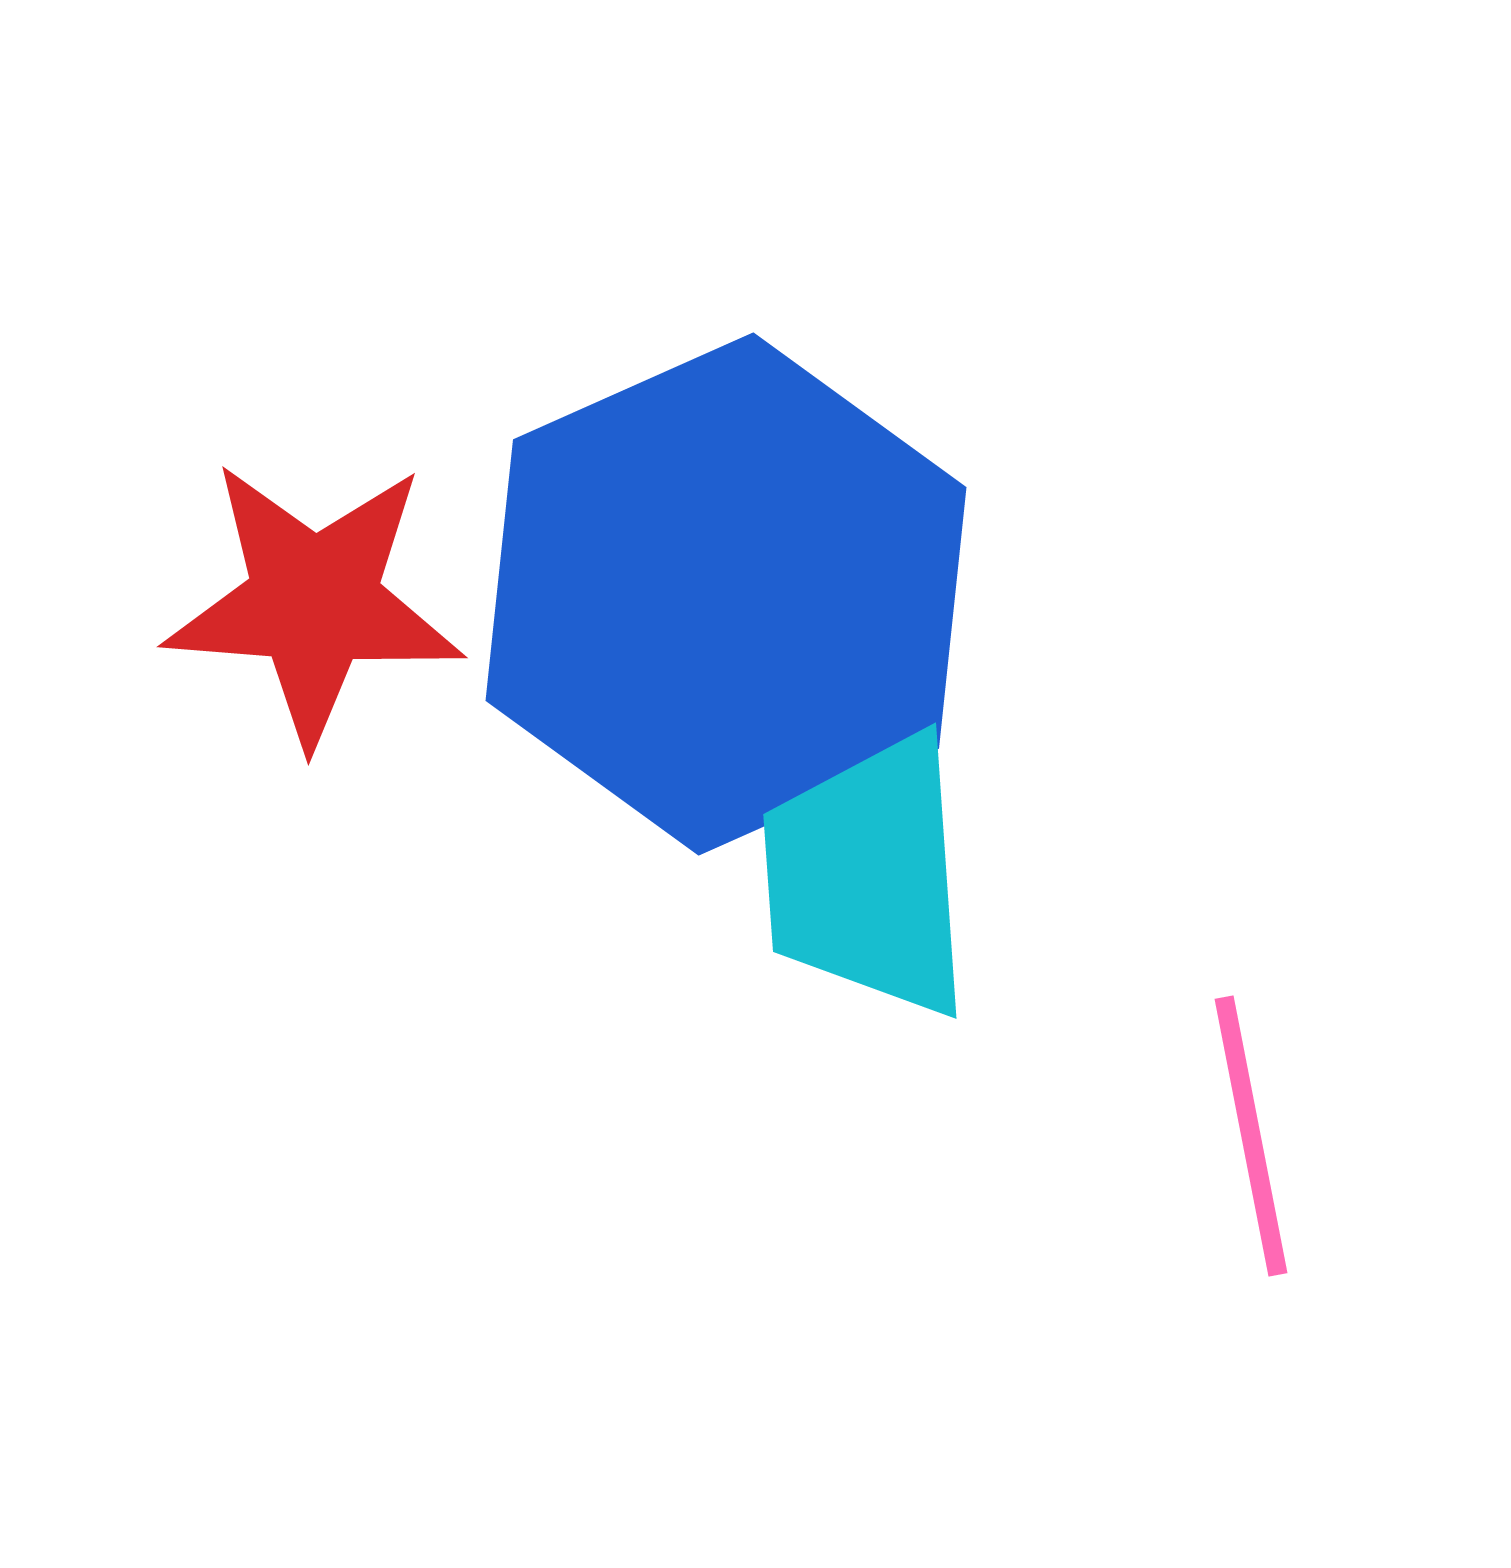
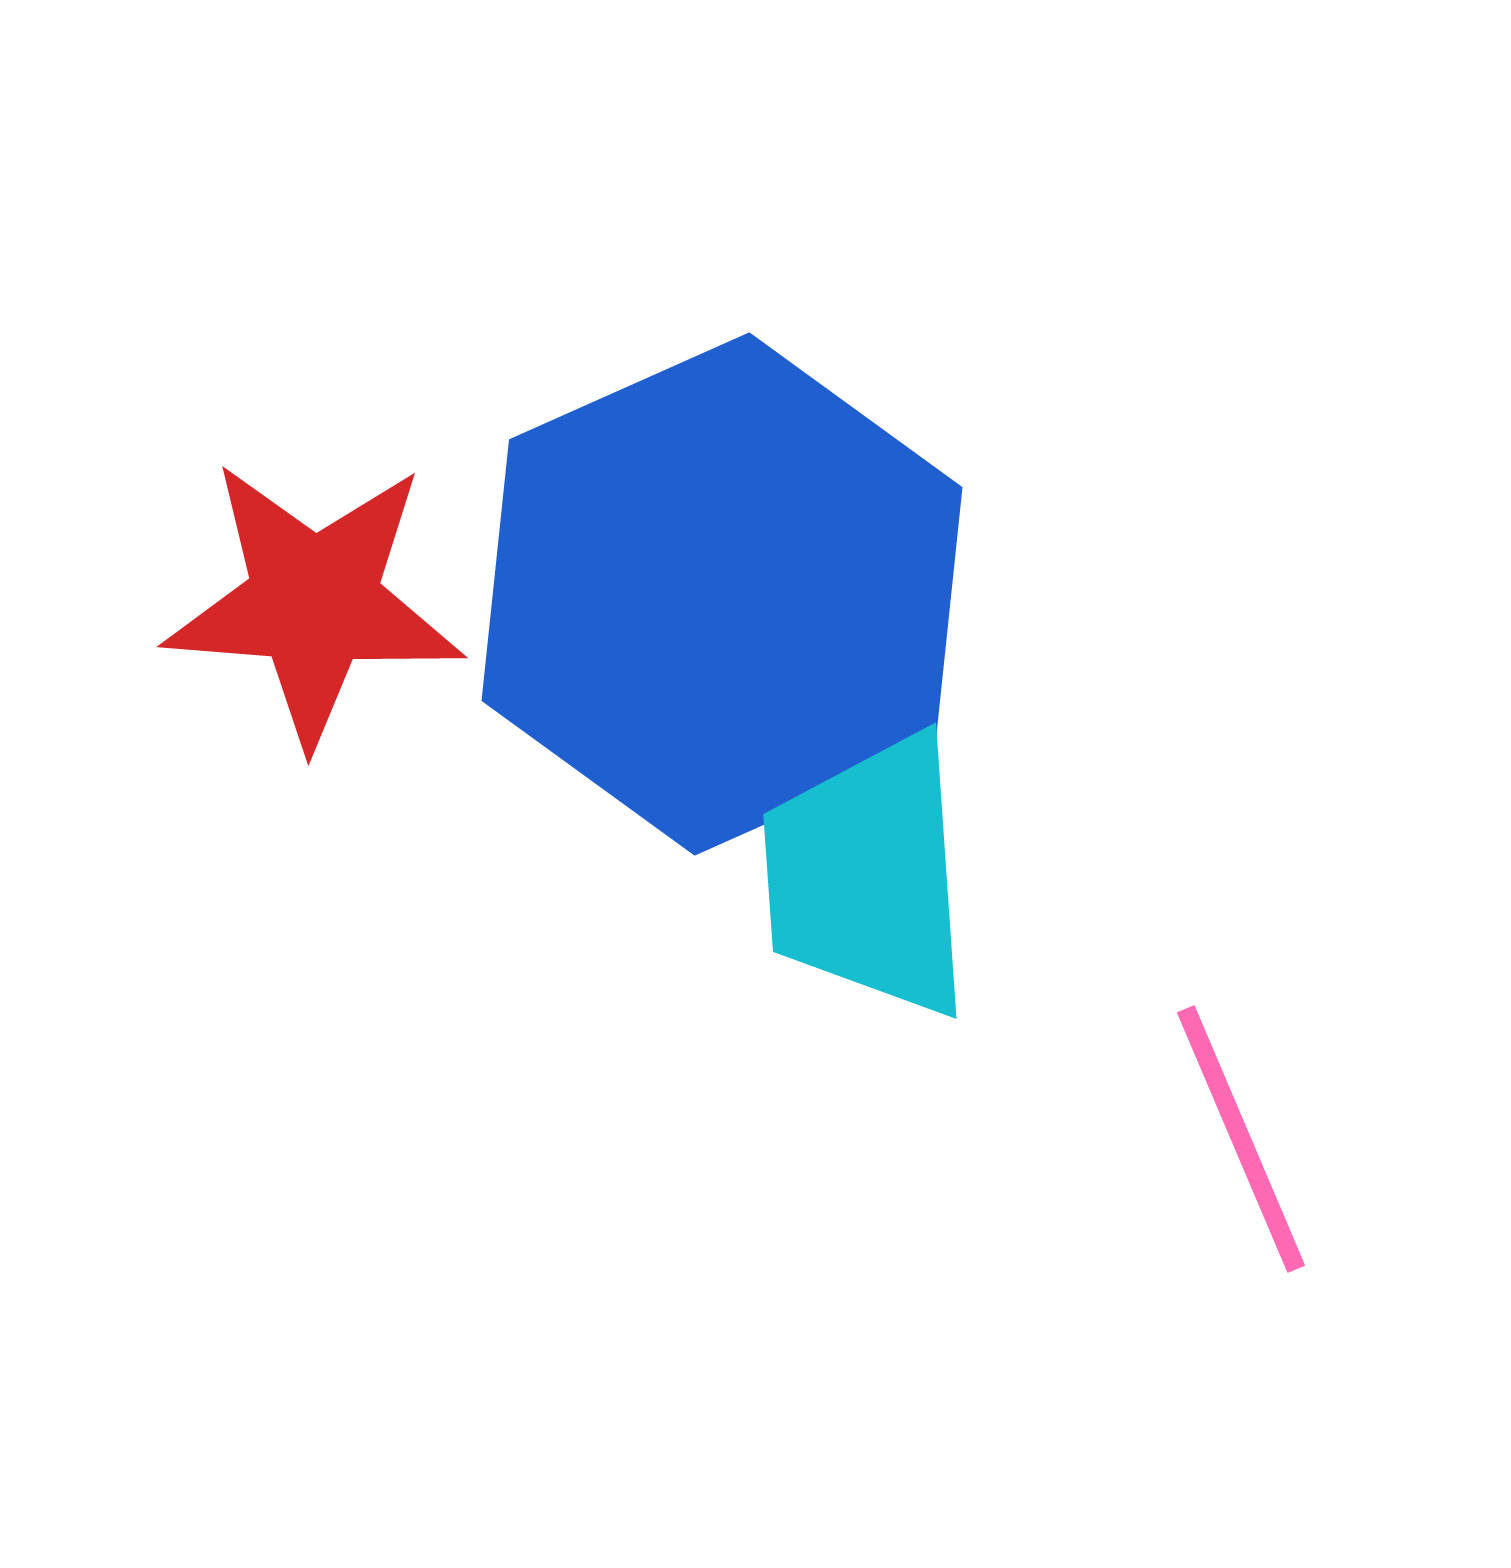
blue hexagon: moved 4 px left
pink line: moved 10 px left, 3 px down; rotated 12 degrees counterclockwise
